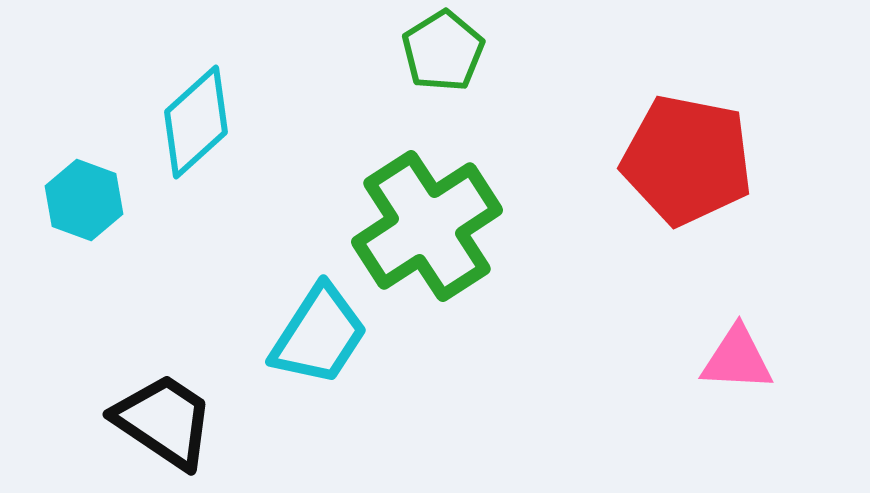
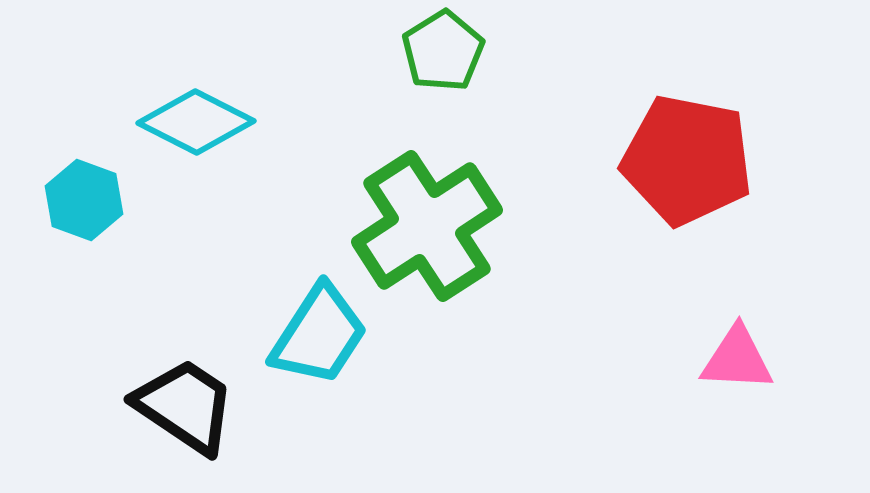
cyan diamond: rotated 69 degrees clockwise
black trapezoid: moved 21 px right, 15 px up
